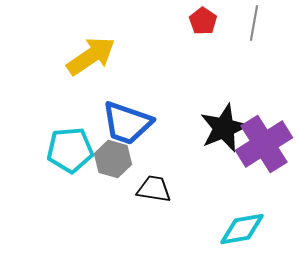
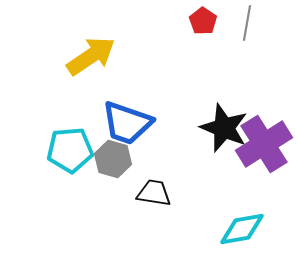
gray line: moved 7 px left
black star: rotated 27 degrees counterclockwise
black trapezoid: moved 4 px down
